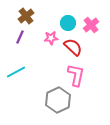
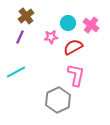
pink cross: rotated 14 degrees counterclockwise
pink star: moved 1 px up
red semicircle: rotated 72 degrees counterclockwise
